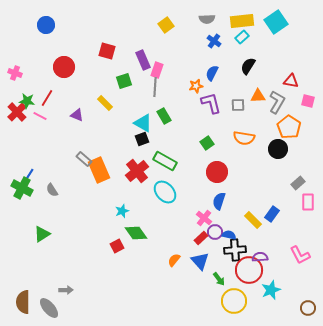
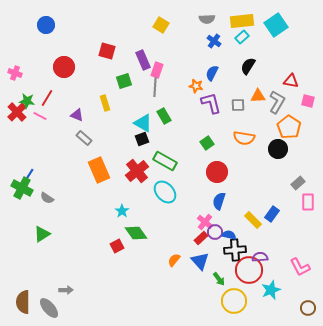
cyan square at (276, 22): moved 3 px down
yellow square at (166, 25): moved 5 px left; rotated 21 degrees counterclockwise
orange star at (196, 86): rotated 24 degrees clockwise
yellow rectangle at (105, 103): rotated 28 degrees clockwise
gray rectangle at (84, 159): moved 21 px up
gray semicircle at (52, 190): moved 5 px left, 8 px down; rotated 24 degrees counterclockwise
cyan star at (122, 211): rotated 16 degrees counterclockwise
pink cross at (204, 218): moved 1 px right, 4 px down
pink L-shape at (300, 255): moved 12 px down
